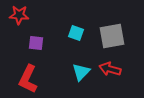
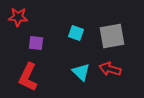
red star: moved 1 px left, 2 px down
cyan triangle: rotated 30 degrees counterclockwise
red L-shape: moved 2 px up
